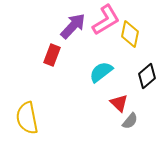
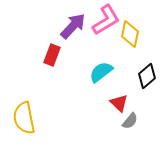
yellow semicircle: moved 3 px left
